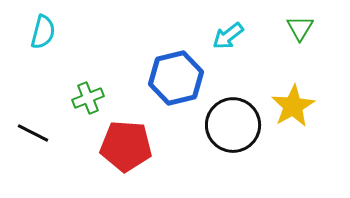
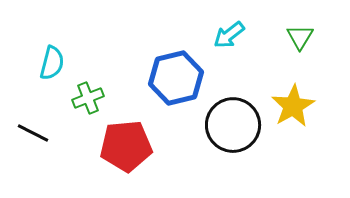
green triangle: moved 9 px down
cyan semicircle: moved 9 px right, 31 px down
cyan arrow: moved 1 px right, 1 px up
red pentagon: rotated 9 degrees counterclockwise
